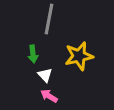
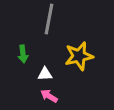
green arrow: moved 10 px left
white triangle: moved 1 px up; rotated 49 degrees counterclockwise
